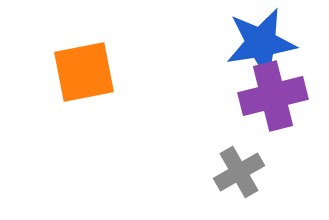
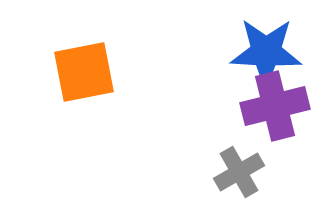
blue star: moved 5 px right, 9 px down; rotated 12 degrees clockwise
purple cross: moved 2 px right, 10 px down
